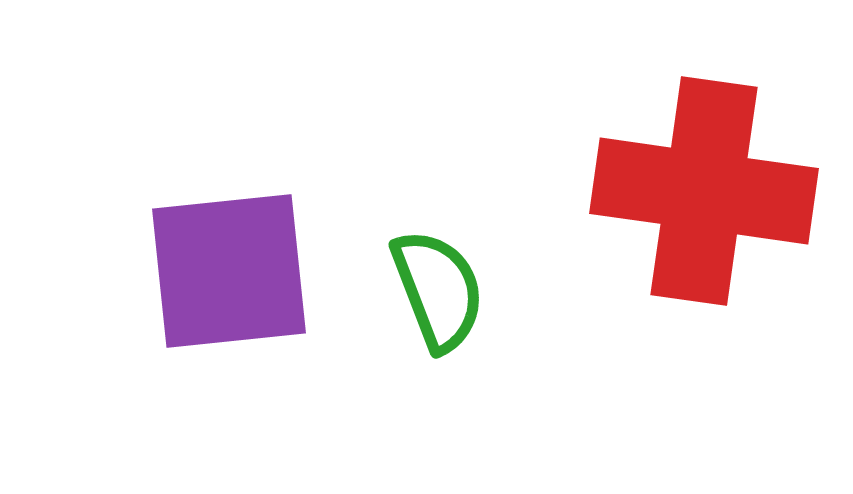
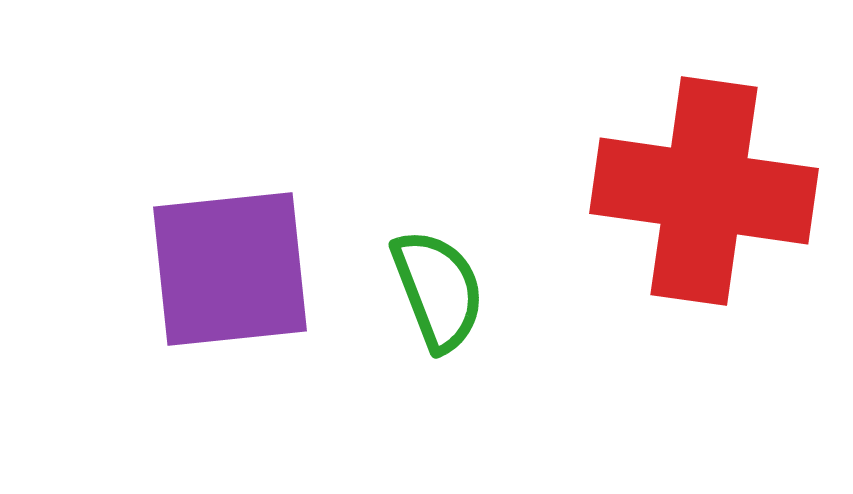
purple square: moved 1 px right, 2 px up
